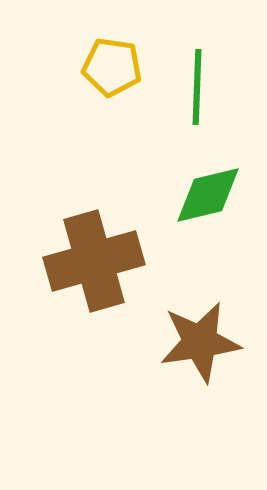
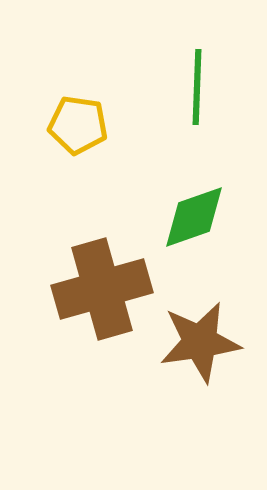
yellow pentagon: moved 34 px left, 58 px down
green diamond: moved 14 px left, 22 px down; rotated 6 degrees counterclockwise
brown cross: moved 8 px right, 28 px down
